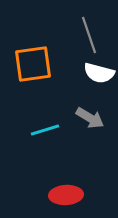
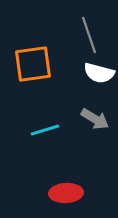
gray arrow: moved 5 px right, 1 px down
red ellipse: moved 2 px up
